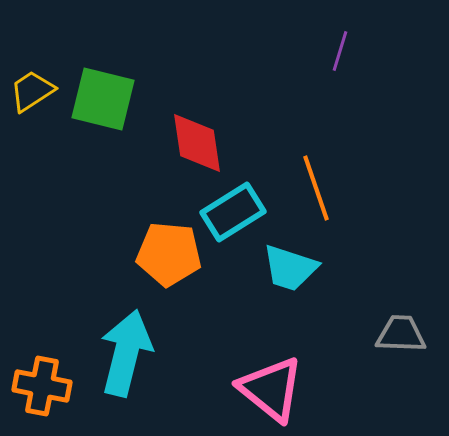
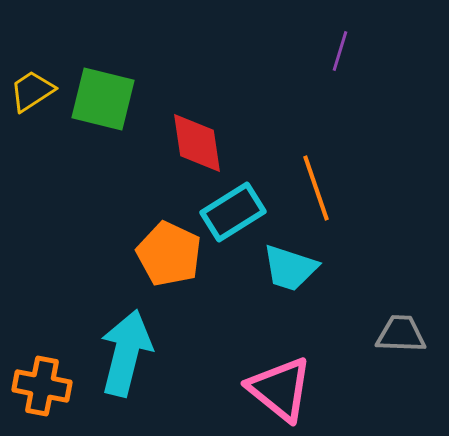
orange pentagon: rotated 20 degrees clockwise
pink triangle: moved 9 px right
